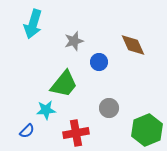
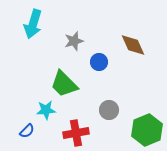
green trapezoid: rotated 96 degrees clockwise
gray circle: moved 2 px down
